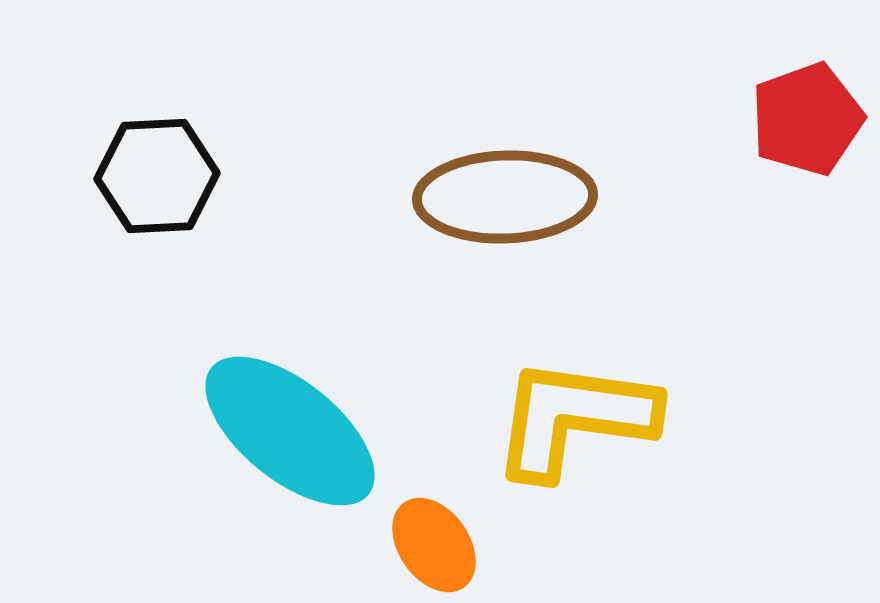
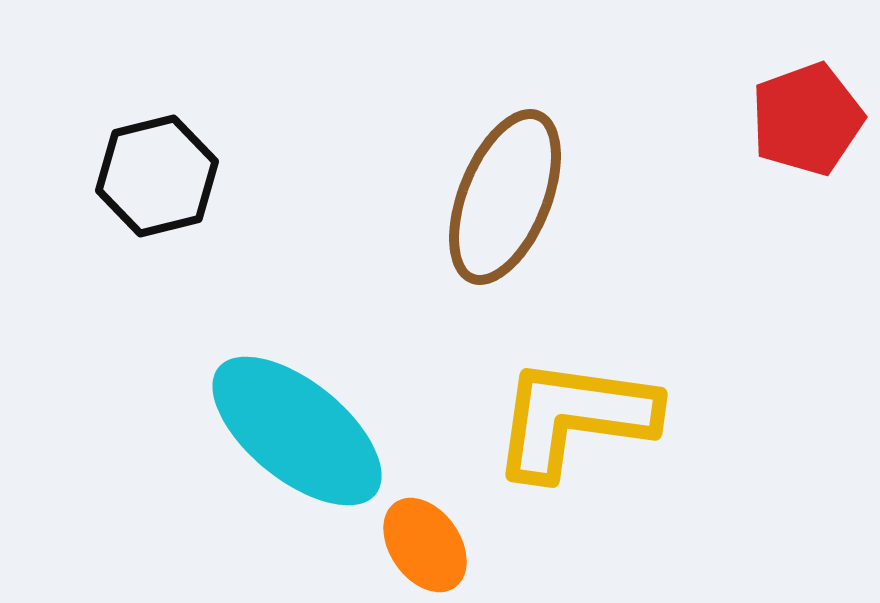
black hexagon: rotated 11 degrees counterclockwise
brown ellipse: rotated 66 degrees counterclockwise
cyan ellipse: moved 7 px right
orange ellipse: moved 9 px left
